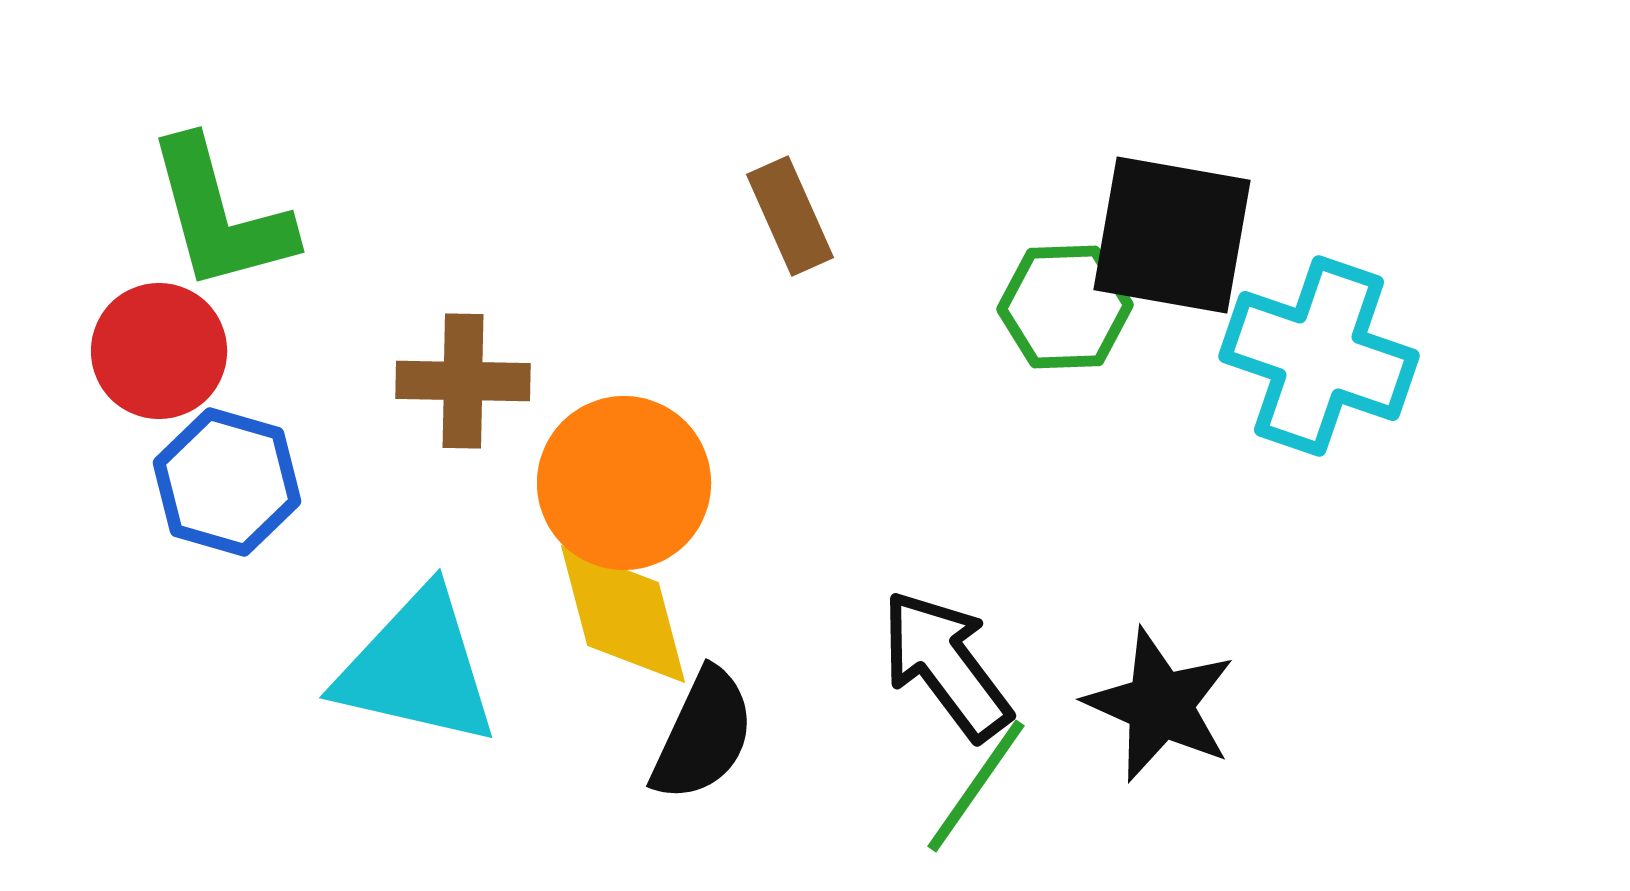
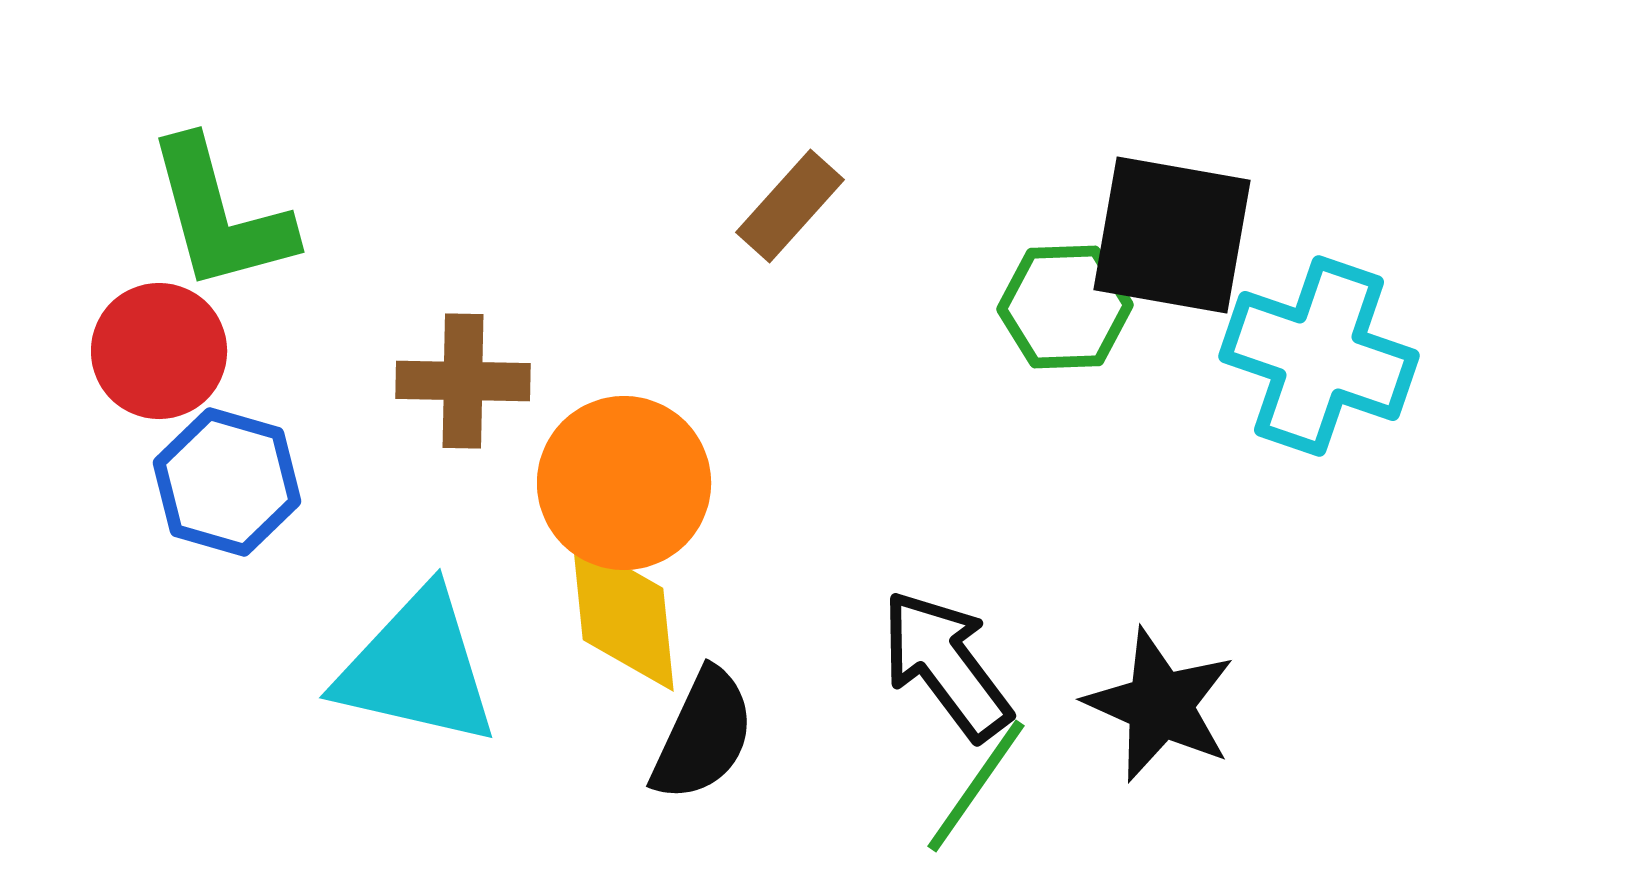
brown rectangle: moved 10 px up; rotated 66 degrees clockwise
yellow diamond: rotated 9 degrees clockwise
